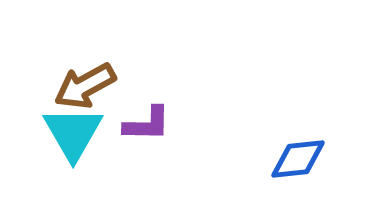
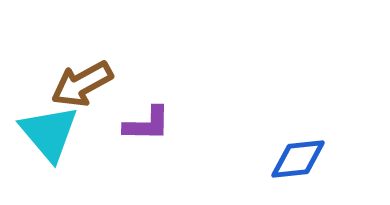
brown arrow: moved 3 px left, 2 px up
cyan triangle: moved 24 px left; rotated 10 degrees counterclockwise
